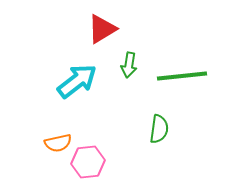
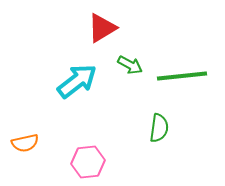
red triangle: moved 1 px up
green arrow: moved 1 px right; rotated 70 degrees counterclockwise
green semicircle: moved 1 px up
orange semicircle: moved 33 px left
